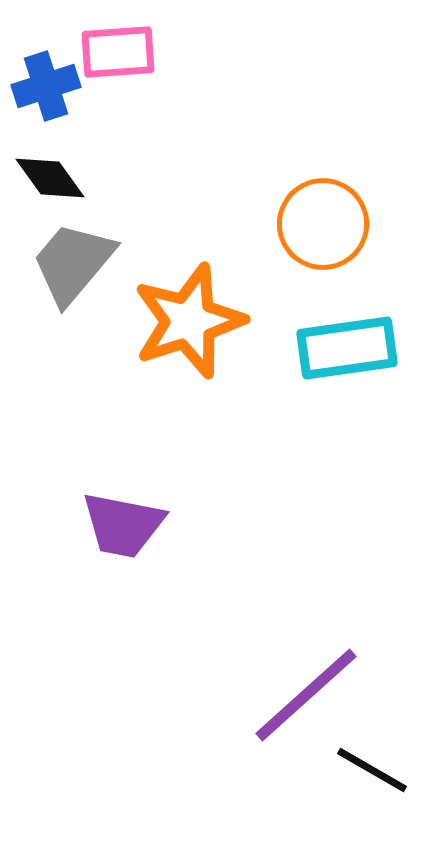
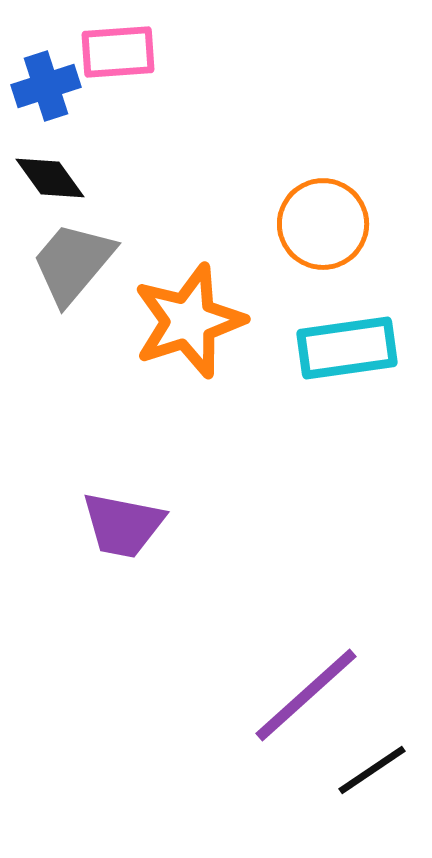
black line: rotated 64 degrees counterclockwise
